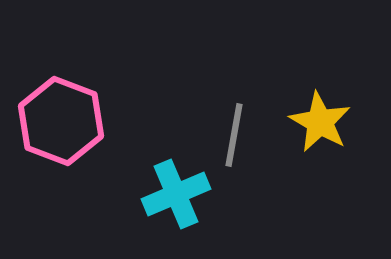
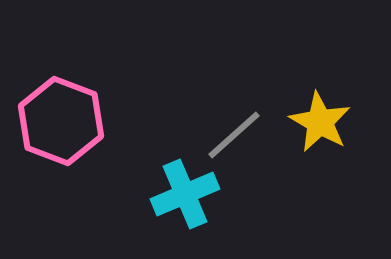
gray line: rotated 38 degrees clockwise
cyan cross: moved 9 px right
